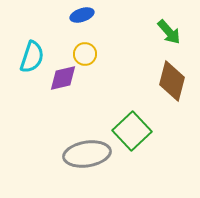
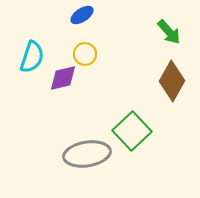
blue ellipse: rotated 15 degrees counterclockwise
brown diamond: rotated 15 degrees clockwise
